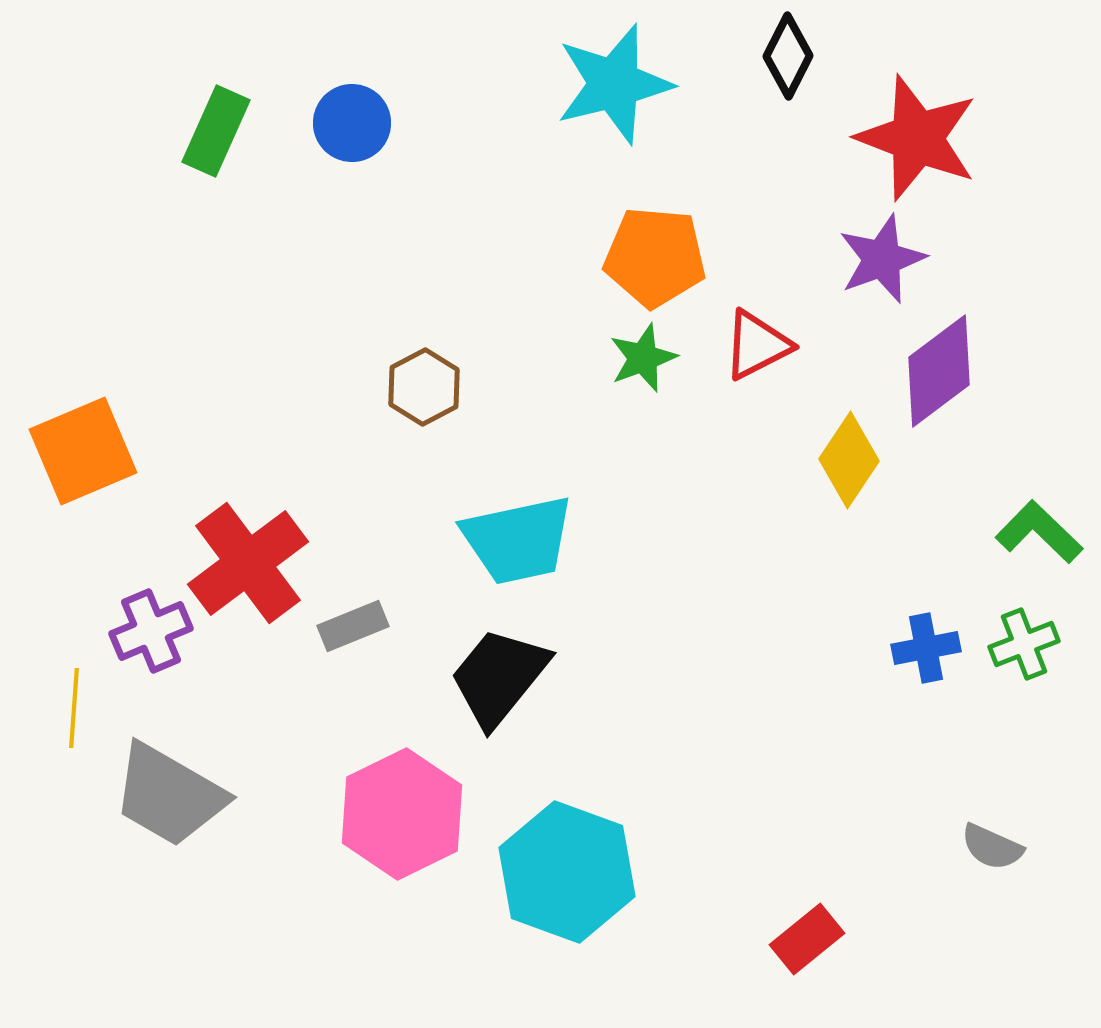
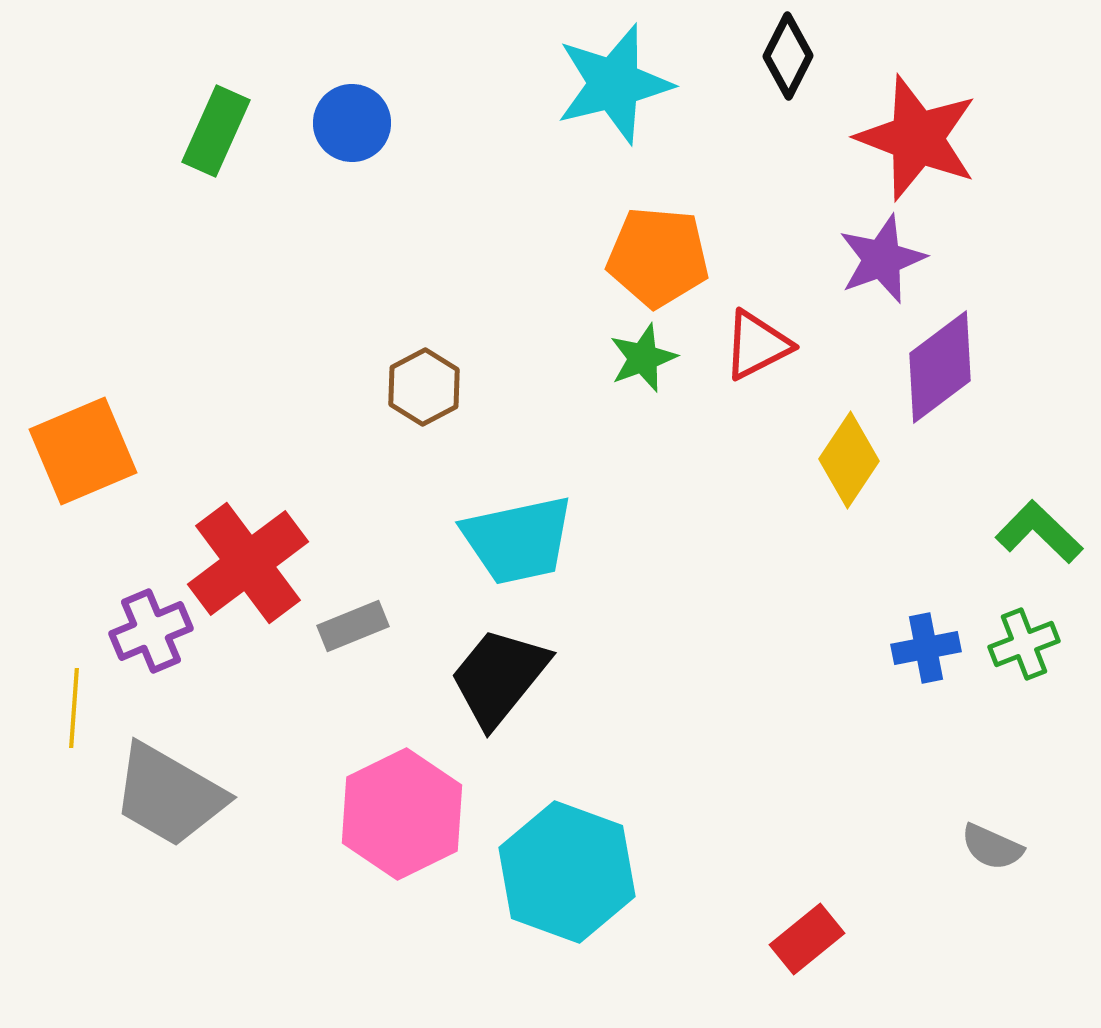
orange pentagon: moved 3 px right
purple diamond: moved 1 px right, 4 px up
